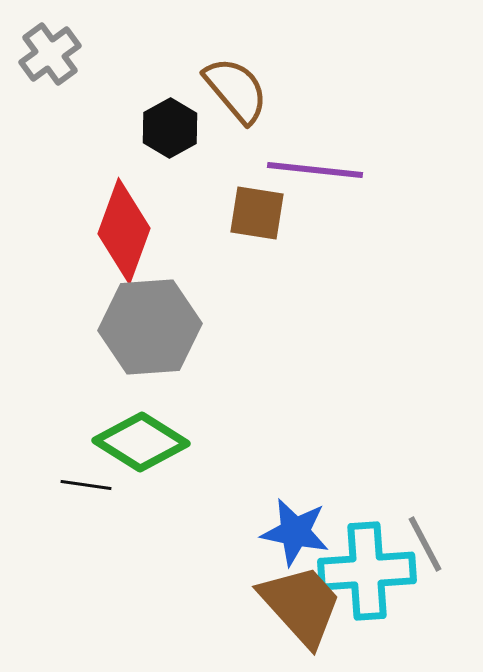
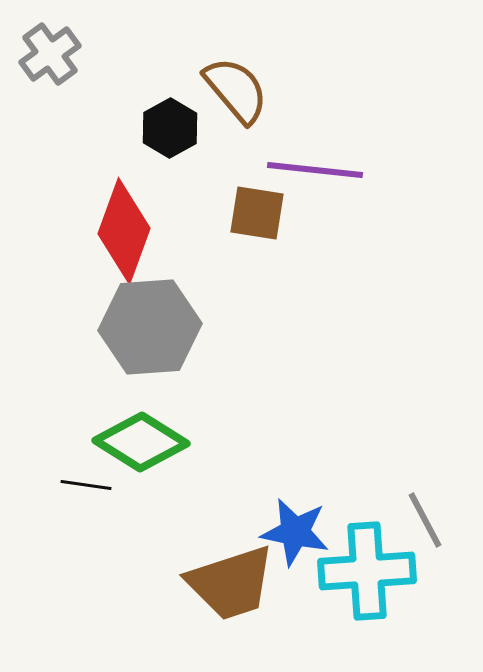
gray line: moved 24 px up
brown trapezoid: moved 70 px left, 22 px up; rotated 114 degrees clockwise
